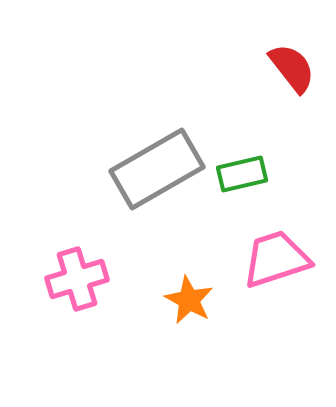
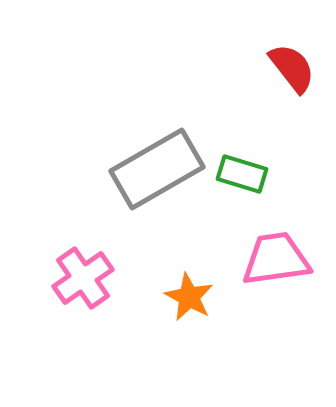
green rectangle: rotated 30 degrees clockwise
pink trapezoid: rotated 10 degrees clockwise
pink cross: moved 6 px right, 1 px up; rotated 18 degrees counterclockwise
orange star: moved 3 px up
